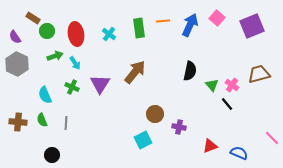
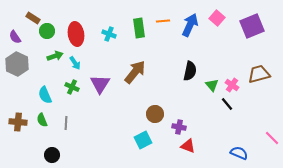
cyan cross: rotated 16 degrees counterclockwise
red triangle: moved 22 px left; rotated 42 degrees clockwise
